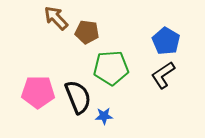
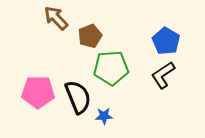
brown pentagon: moved 3 px right, 4 px down; rotated 30 degrees counterclockwise
